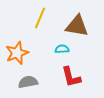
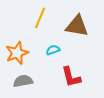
cyan semicircle: moved 9 px left, 1 px down; rotated 16 degrees counterclockwise
gray semicircle: moved 5 px left, 1 px up
